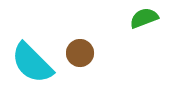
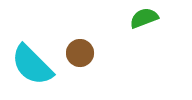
cyan semicircle: moved 2 px down
